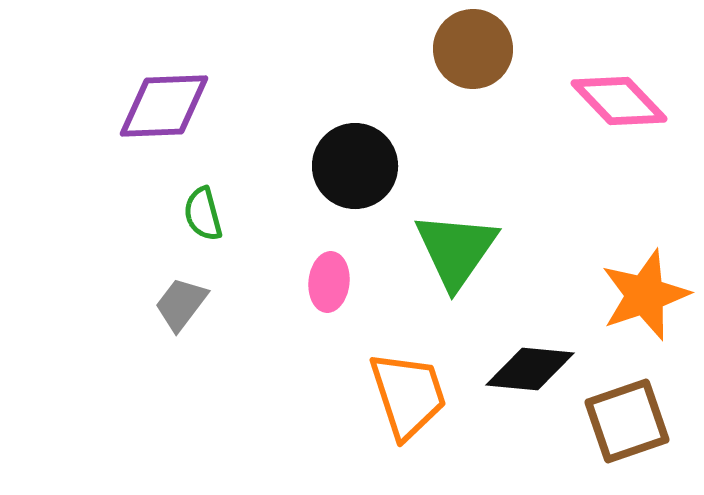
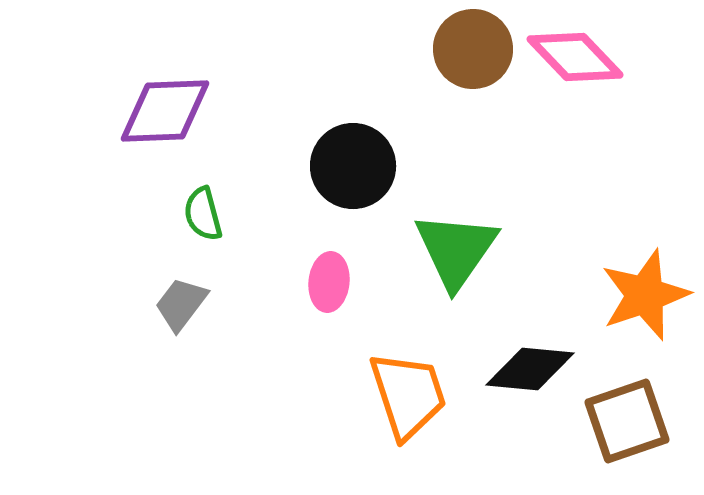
pink diamond: moved 44 px left, 44 px up
purple diamond: moved 1 px right, 5 px down
black circle: moved 2 px left
